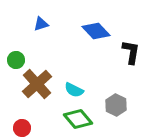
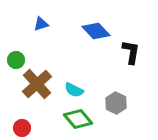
gray hexagon: moved 2 px up
